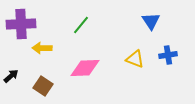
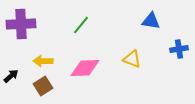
blue triangle: rotated 48 degrees counterclockwise
yellow arrow: moved 1 px right, 13 px down
blue cross: moved 11 px right, 6 px up
yellow triangle: moved 3 px left
brown square: rotated 24 degrees clockwise
